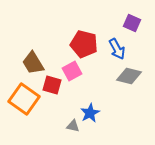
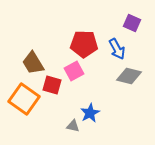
red pentagon: rotated 12 degrees counterclockwise
pink square: moved 2 px right
